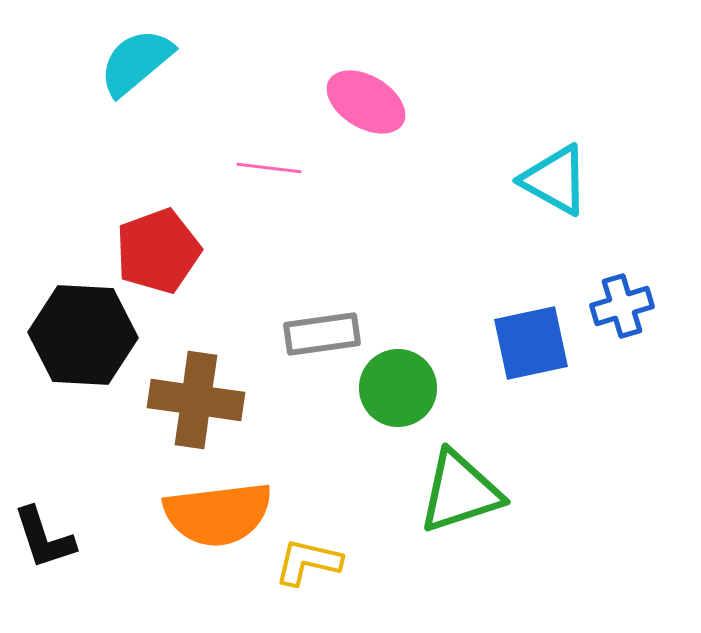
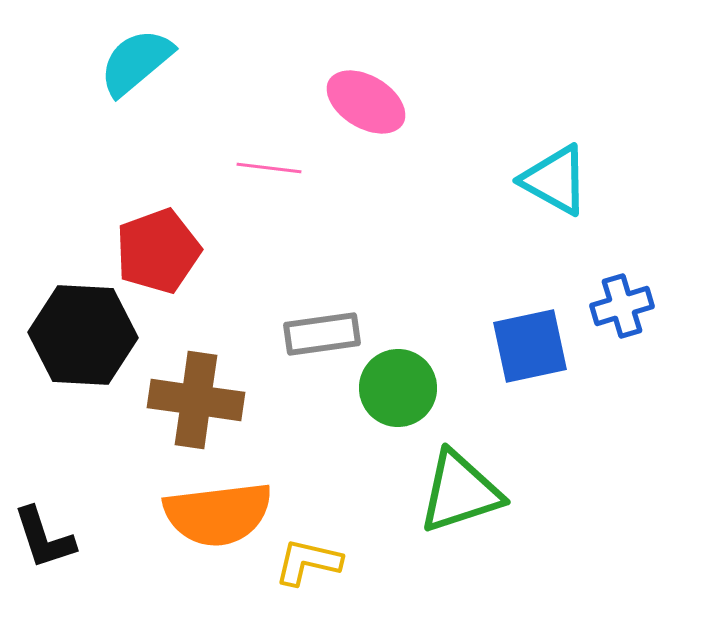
blue square: moved 1 px left, 3 px down
